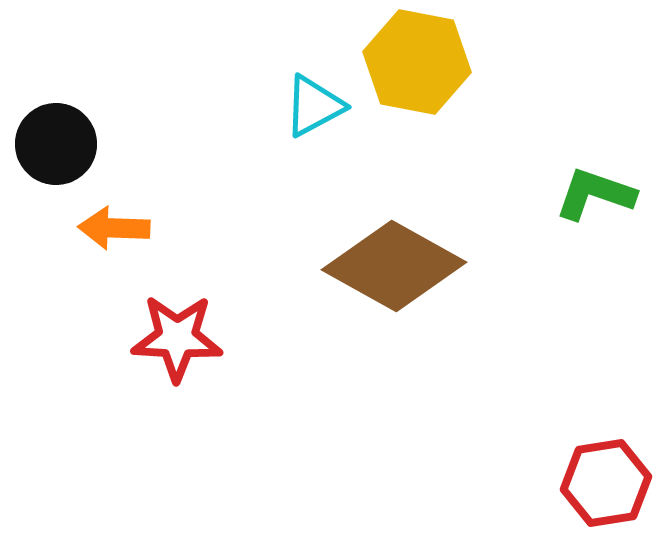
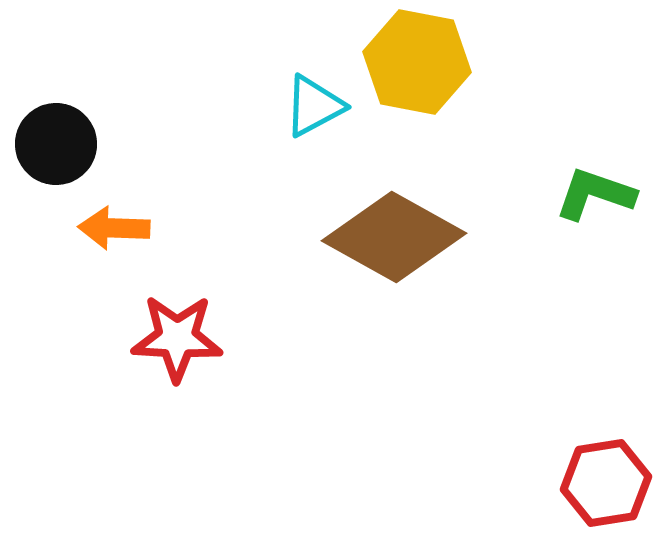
brown diamond: moved 29 px up
